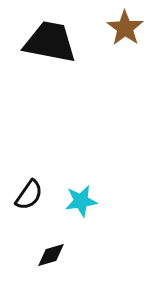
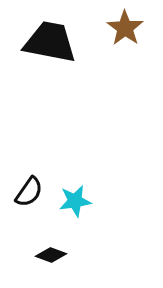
black semicircle: moved 3 px up
cyan star: moved 6 px left
black diamond: rotated 36 degrees clockwise
